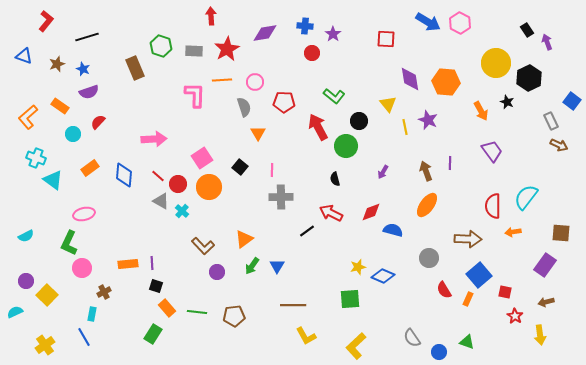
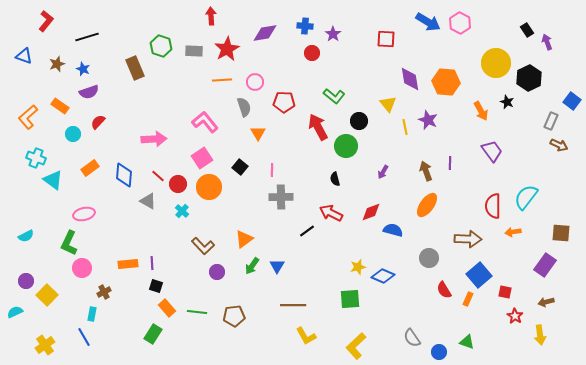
pink L-shape at (195, 95): moved 10 px right, 27 px down; rotated 40 degrees counterclockwise
gray rectangle at (551, 121): rotated 48 degrees clockwise
gray triangle at (161, 201): moved 13 px left
